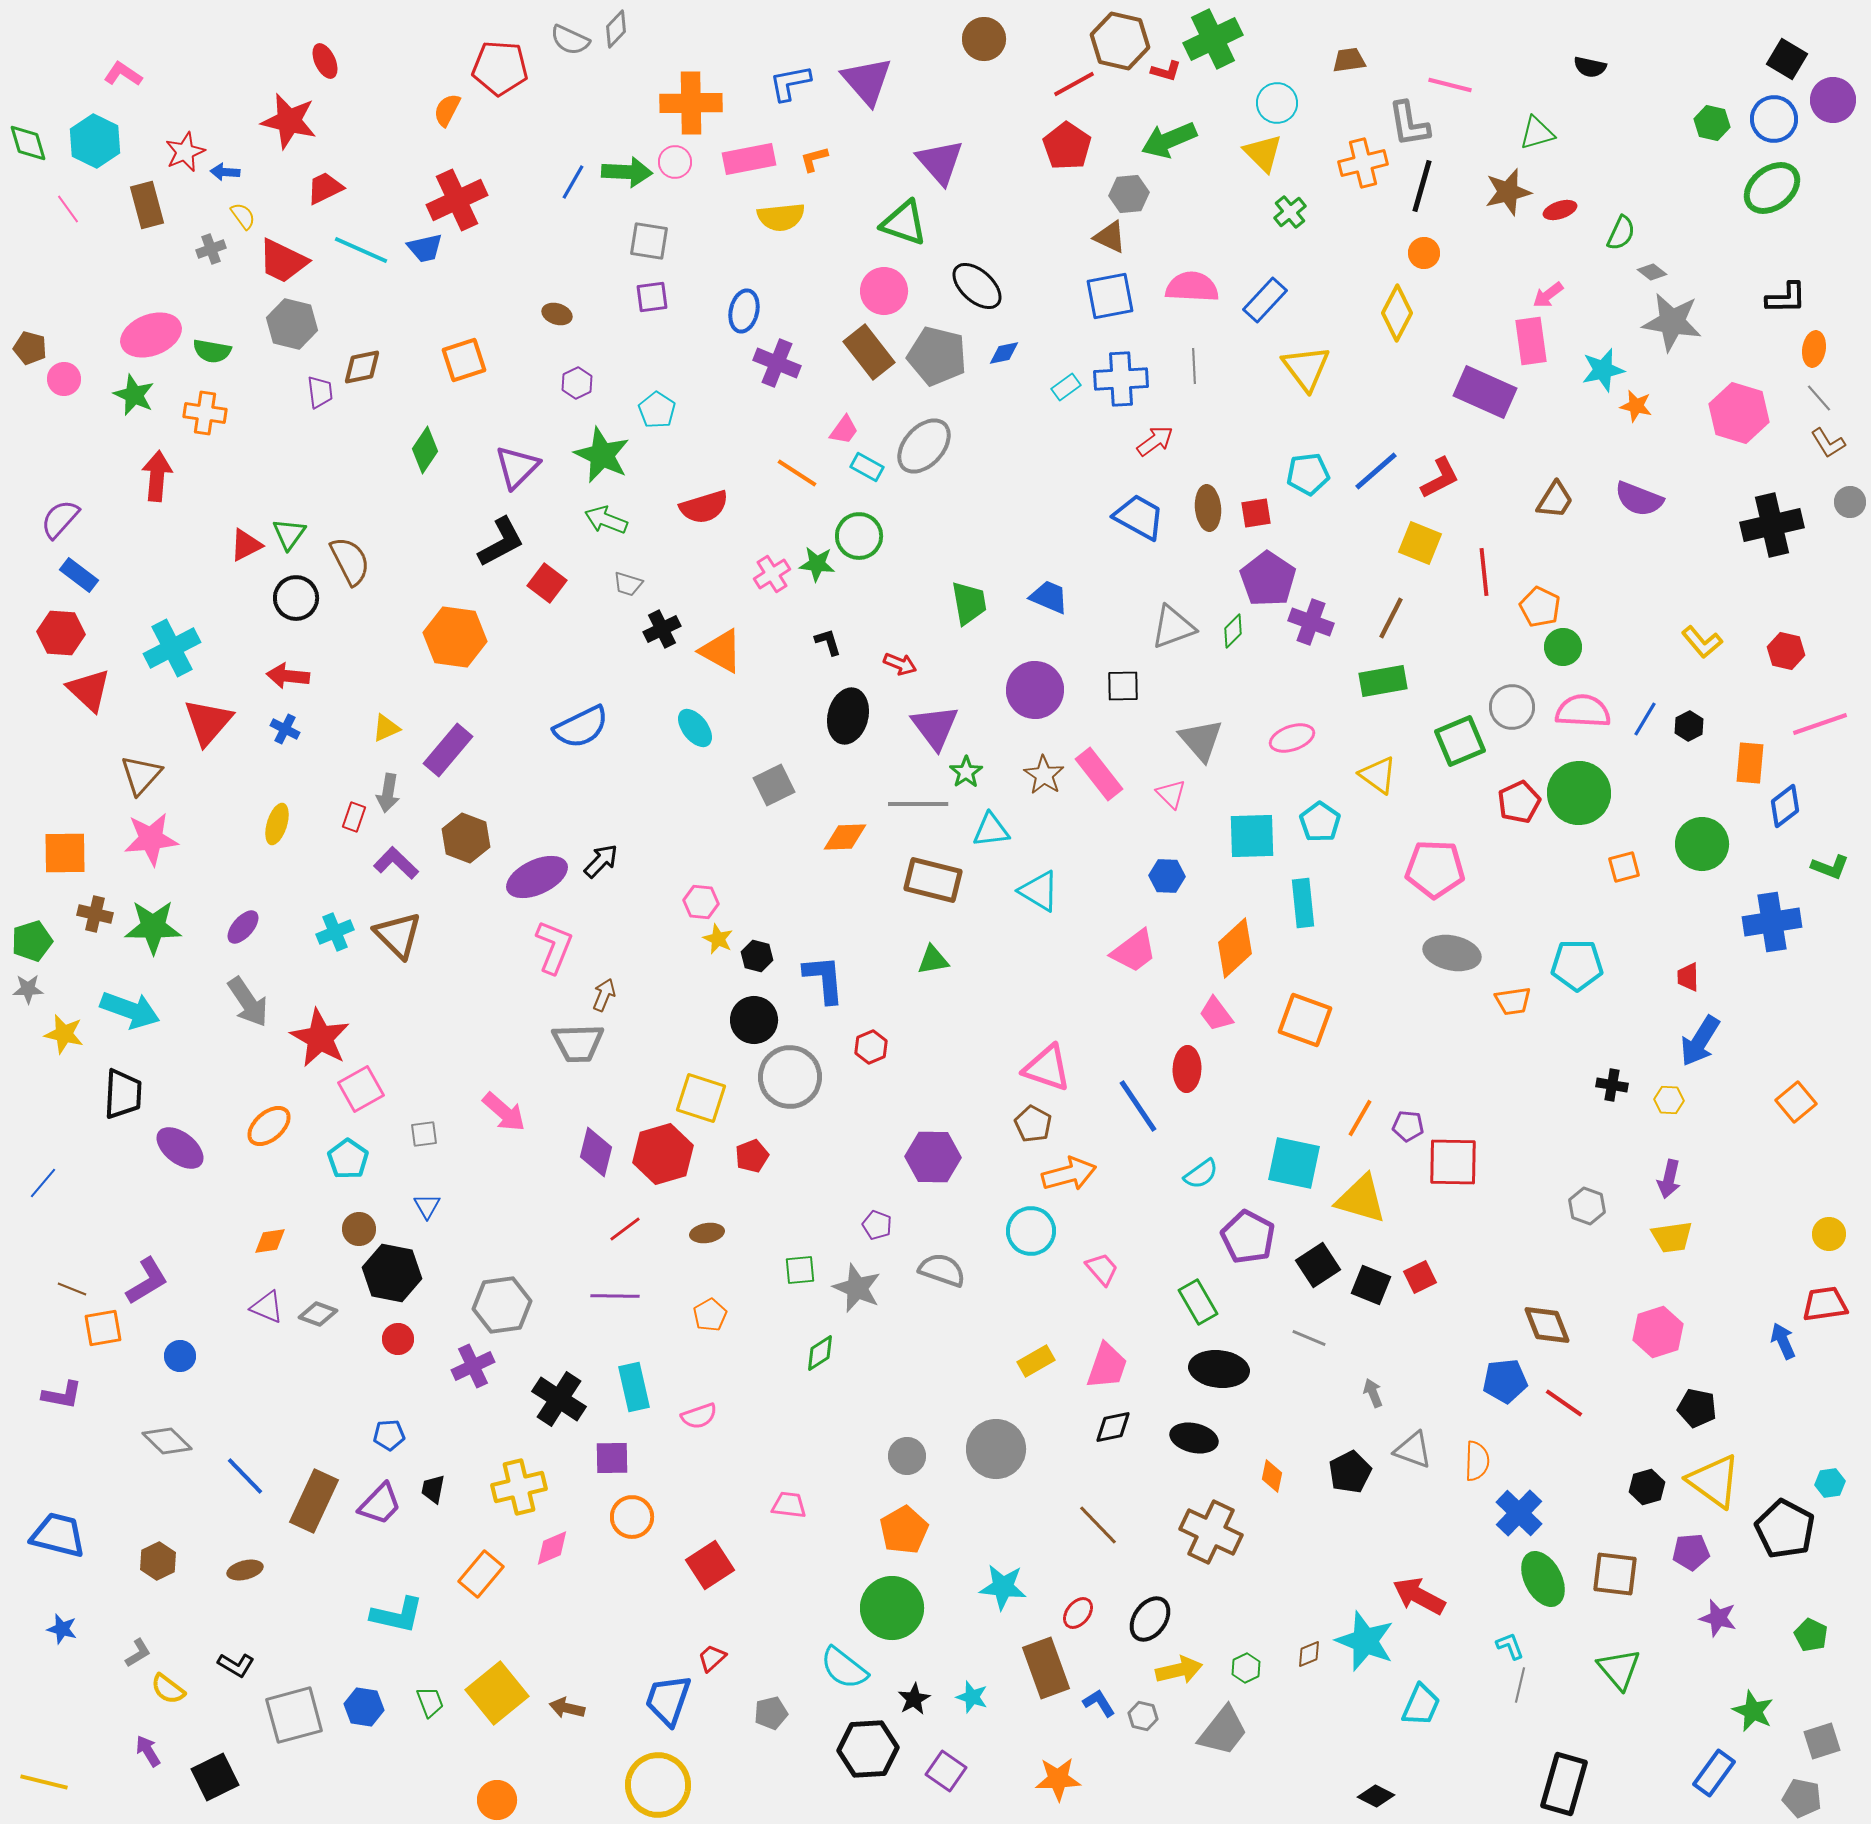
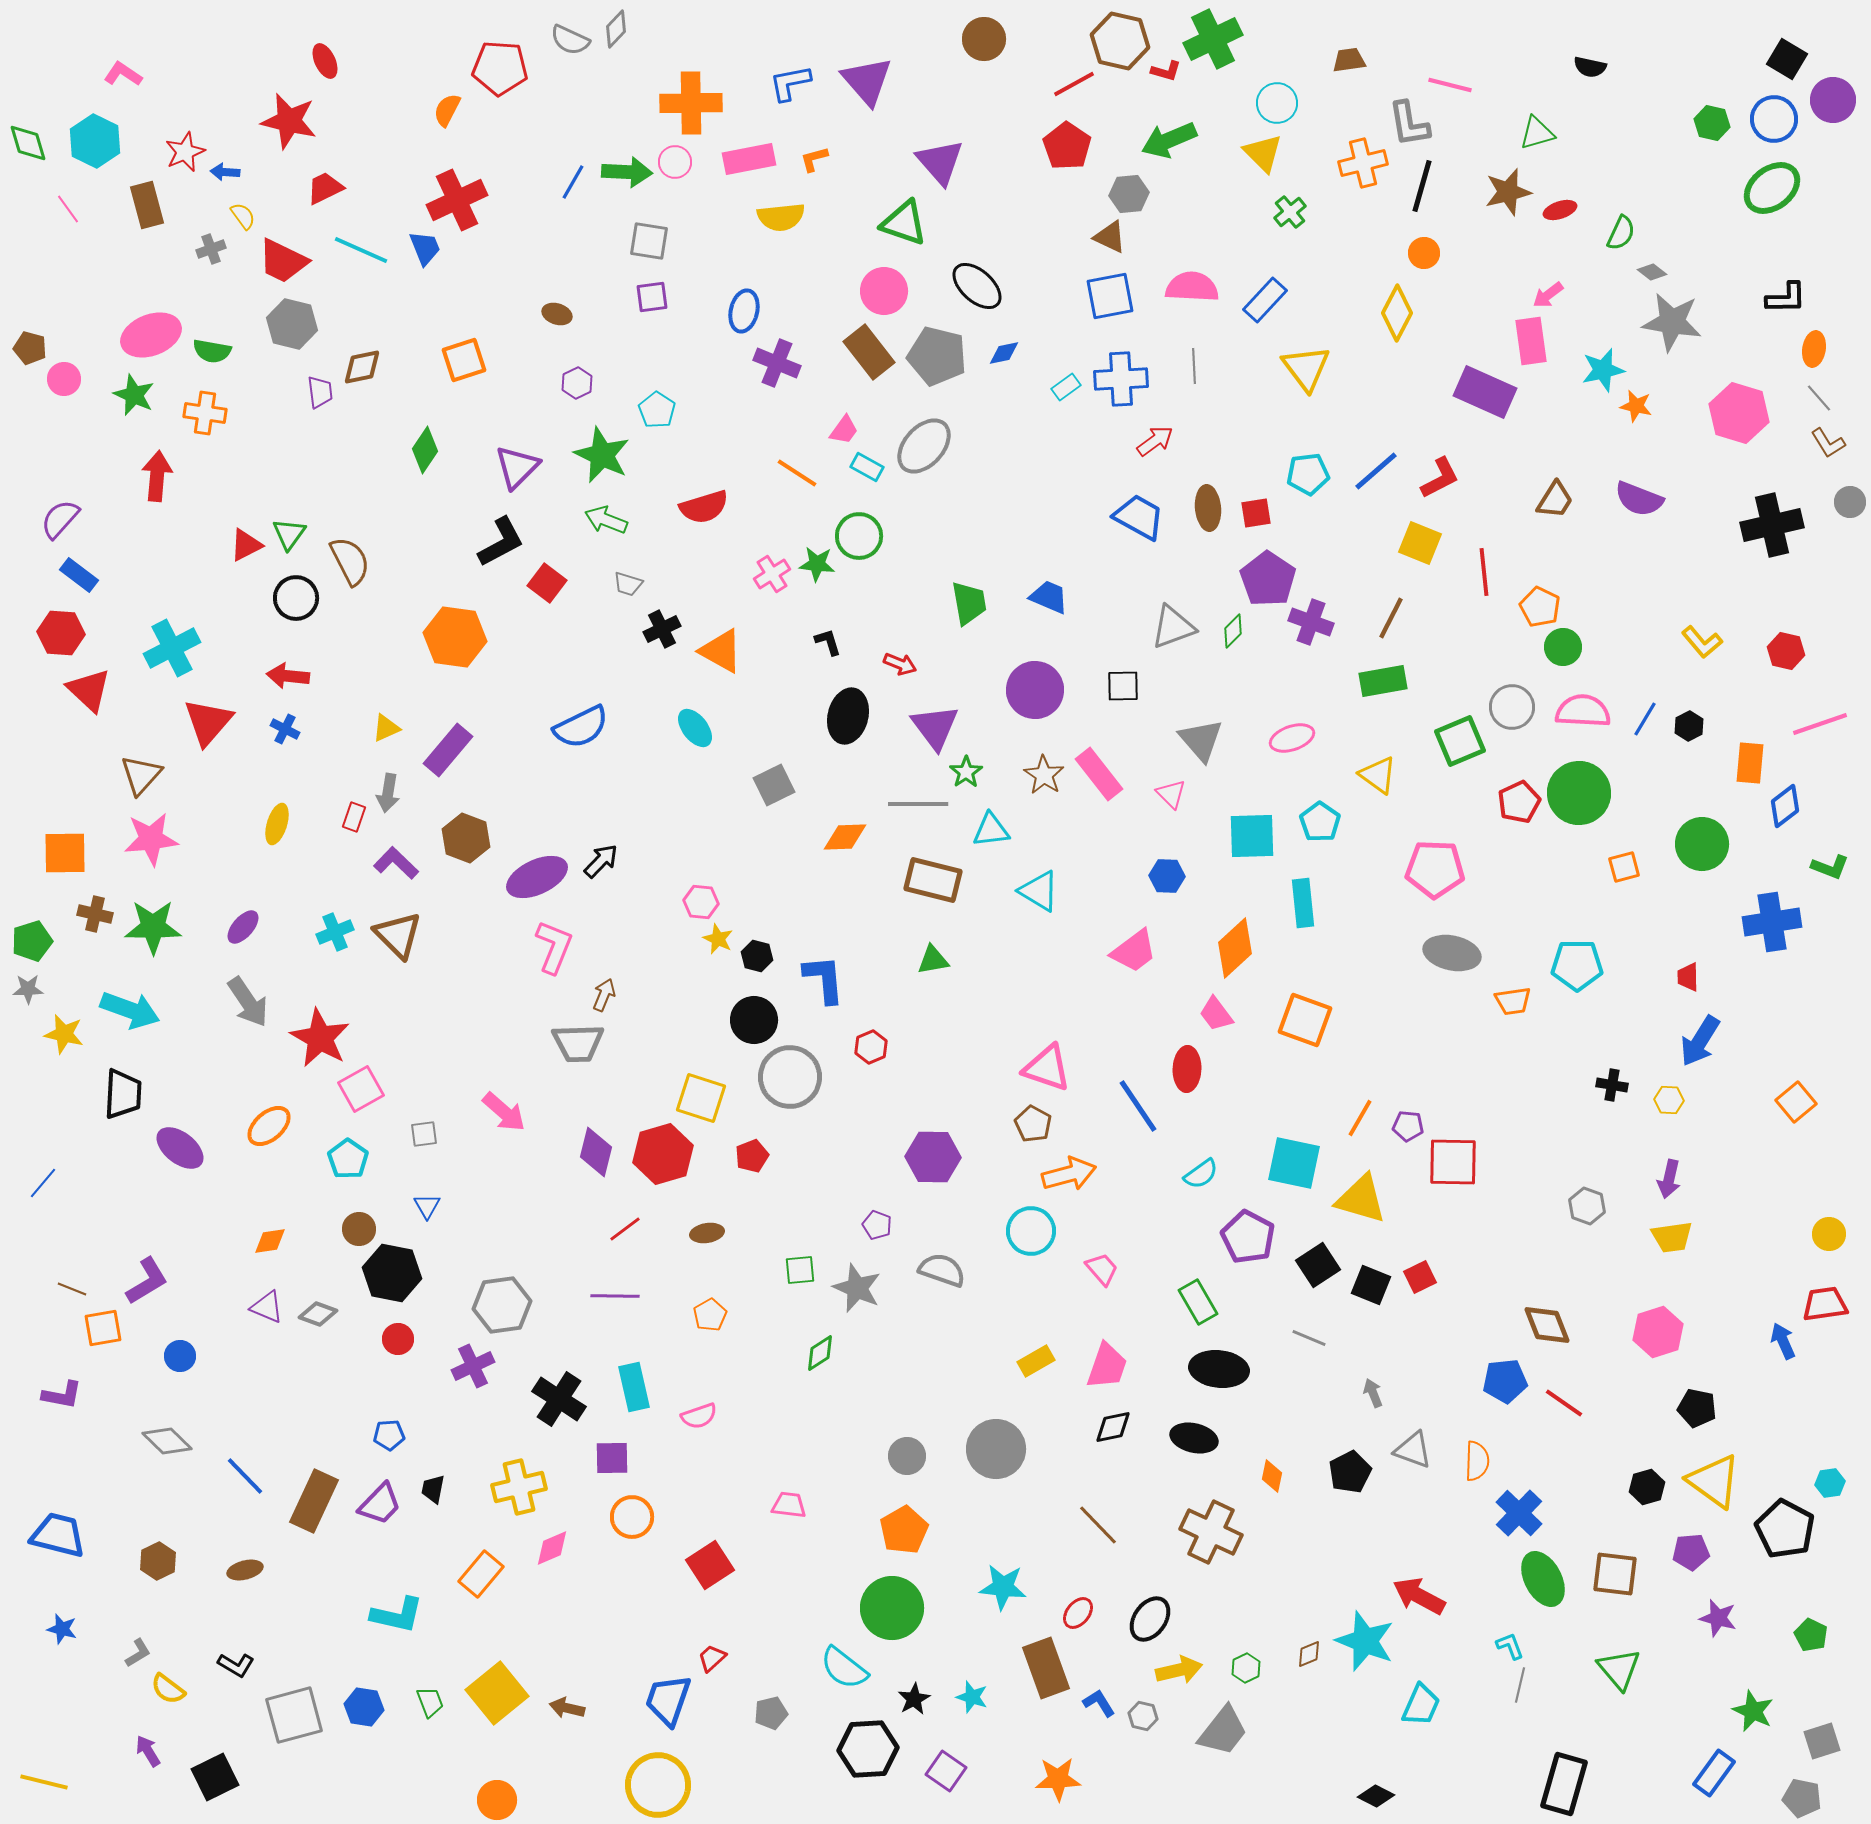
blue trapezoid at (425, 248): rotated 99 degrees counterclockwise
